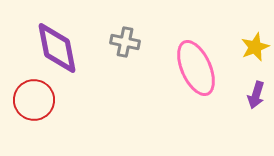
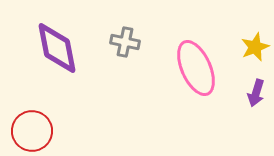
purple arrow: moved 2 px up
red circle: moved 2 px left, 31 px down
